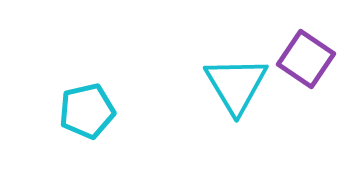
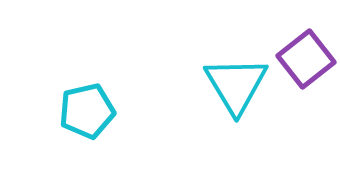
purple square: rotated 18 degrees clockwise
